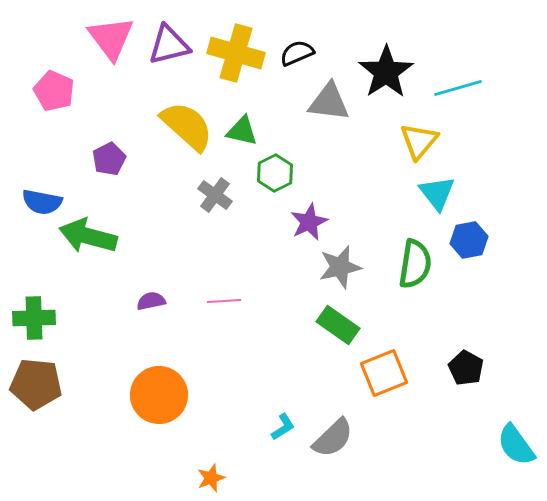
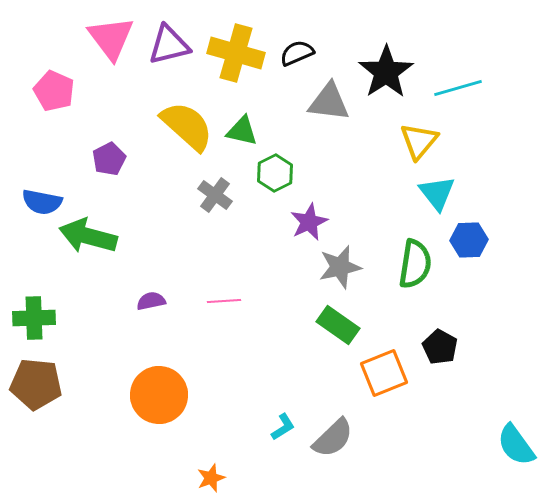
blue hexagon: rotated 9 degrees clockwise
black pentagon: moved 26 px left, 21 px up
